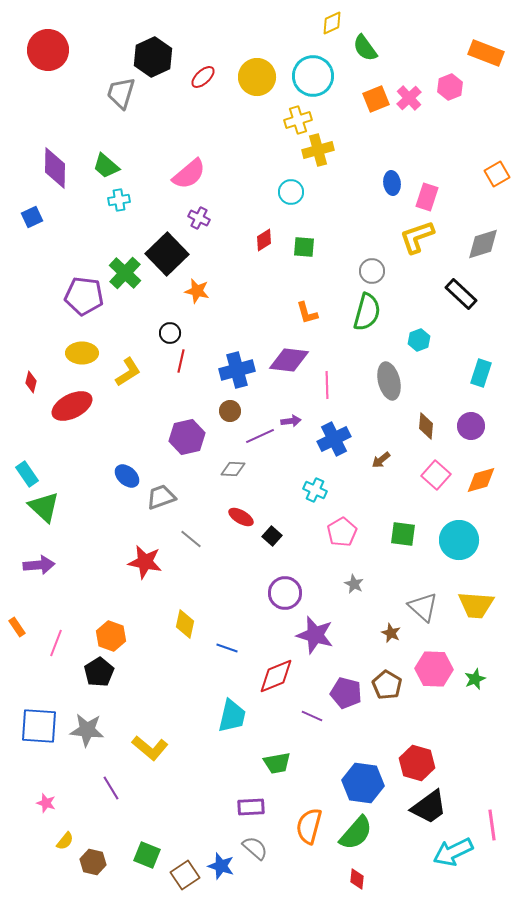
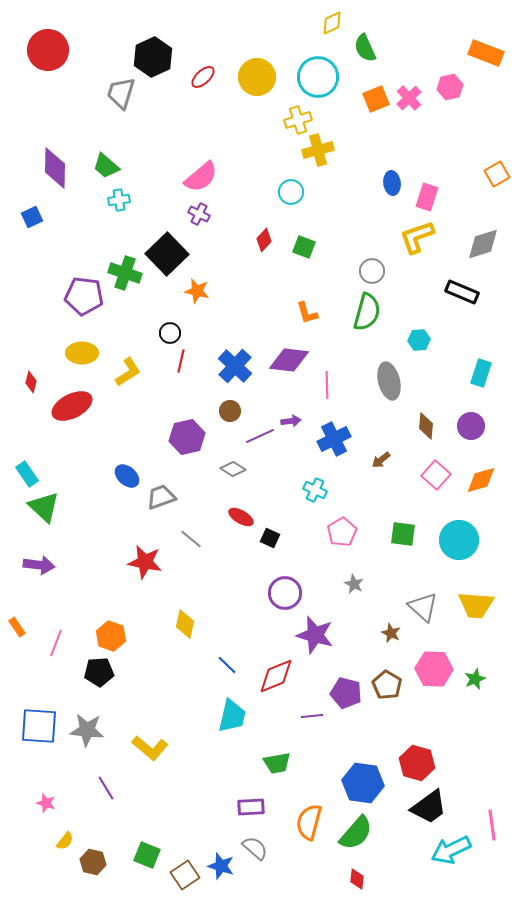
green semicircle at (365, 48): rotated 12 degrees clockwise
cyan circle at (313, 76): moved 5 px right, 1 px down
pink hexagon at (450, 87): rotated 10 degrees clockwise
pink semicircle at (189, 174): moved 12 px right, 3 px down
purple cross at (199, 218): moved 4 px up
red diamond at (264, 240): rotated 15 degrees counterclockwise
green square at (304, 247): rotated 15 degrees clockwise
green cross at (125, 273): rotated 24 degrees counterclockwise
black rectangle at (461, 294): moved 1 px right, 2 px up; rotated 20 degrees counterclockwise
cyan hexagon at (419, 340): rotated 15 degrees clockwise
blue cross at (237, 370): moved 2 px left, 4 px up; rotated 32 degrees counterclockwise
gray diamond at (233, 469): rotated 30 degrees clockwise
black square at (272, 536): moved 2 px left, 2 px down; rotated 18 degrees counterclockwise
purple arrow at (39, 565): rotated 12 degrees clockwise
blue line at (227, 648): moved 17 px down; rotated 25 degrees clockwise
black pentagon at (99, 672): rotated 28 degrees clockwise
purple line at (312, 716): rotated 30 degrees counterclockwise
purple line at (111, 788): moved 5 px left
orange semicircle at (309, 826): moved 4 px up
cyan arrow at (453, 852): moved 2 px left, 2 px up
